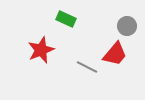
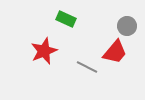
red star: moved 3 px right, 1 px down
red trapezoid: moved 2 px up
